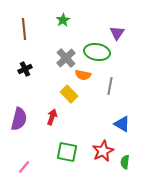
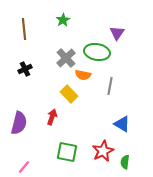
purple semicircle: moved 4 px down
